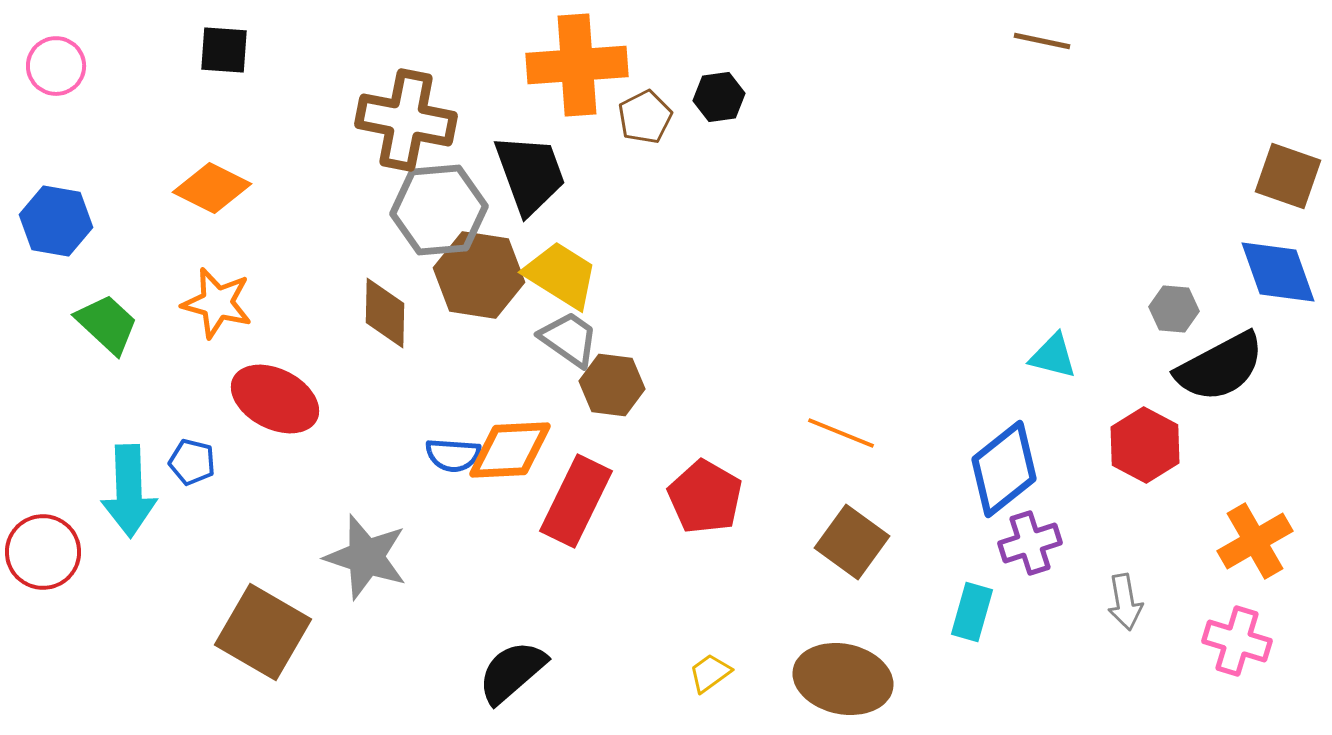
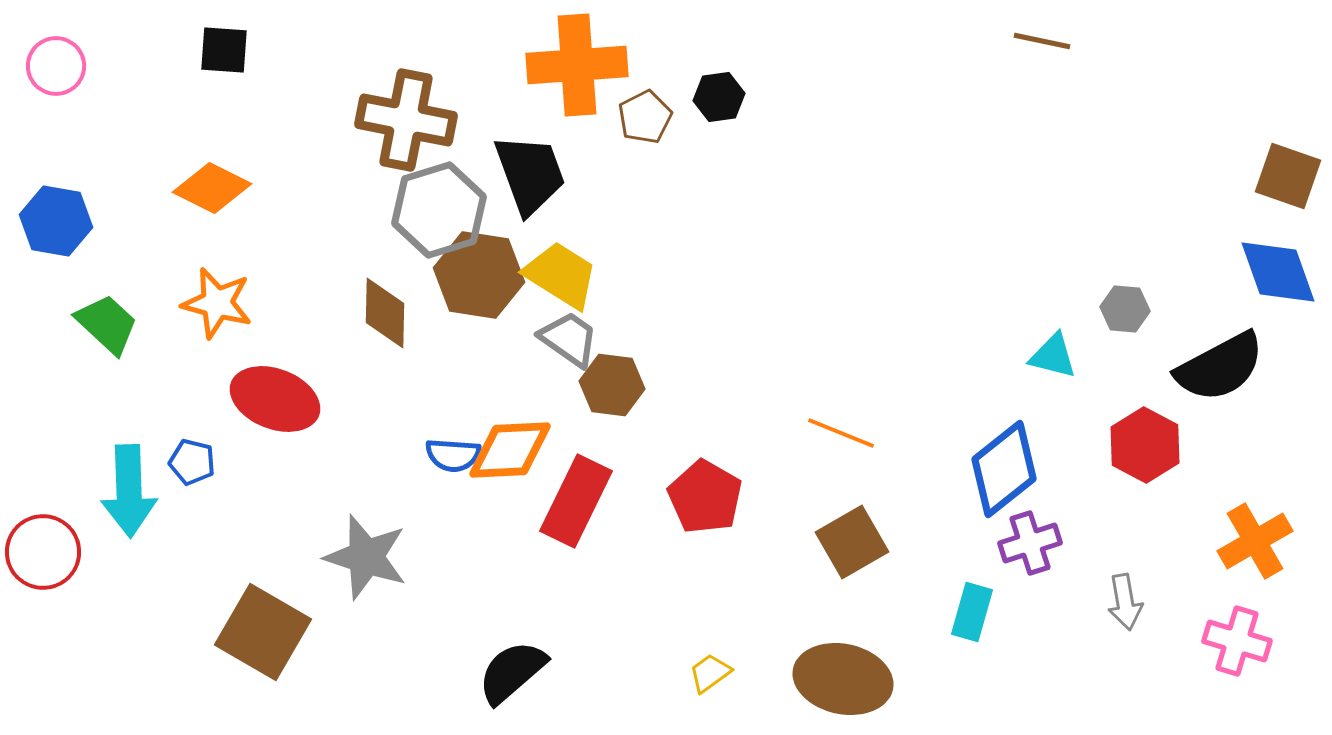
gray hexagon at (439, 210): rotated 12 degrees counterclockwise
gray hexagon at (1174, 309): moved 49 px left
red ellipse at (275, 399): rotated 6 degrees counterclockwise
brown square at (852, 542): rotated 24 degrees clockwise
